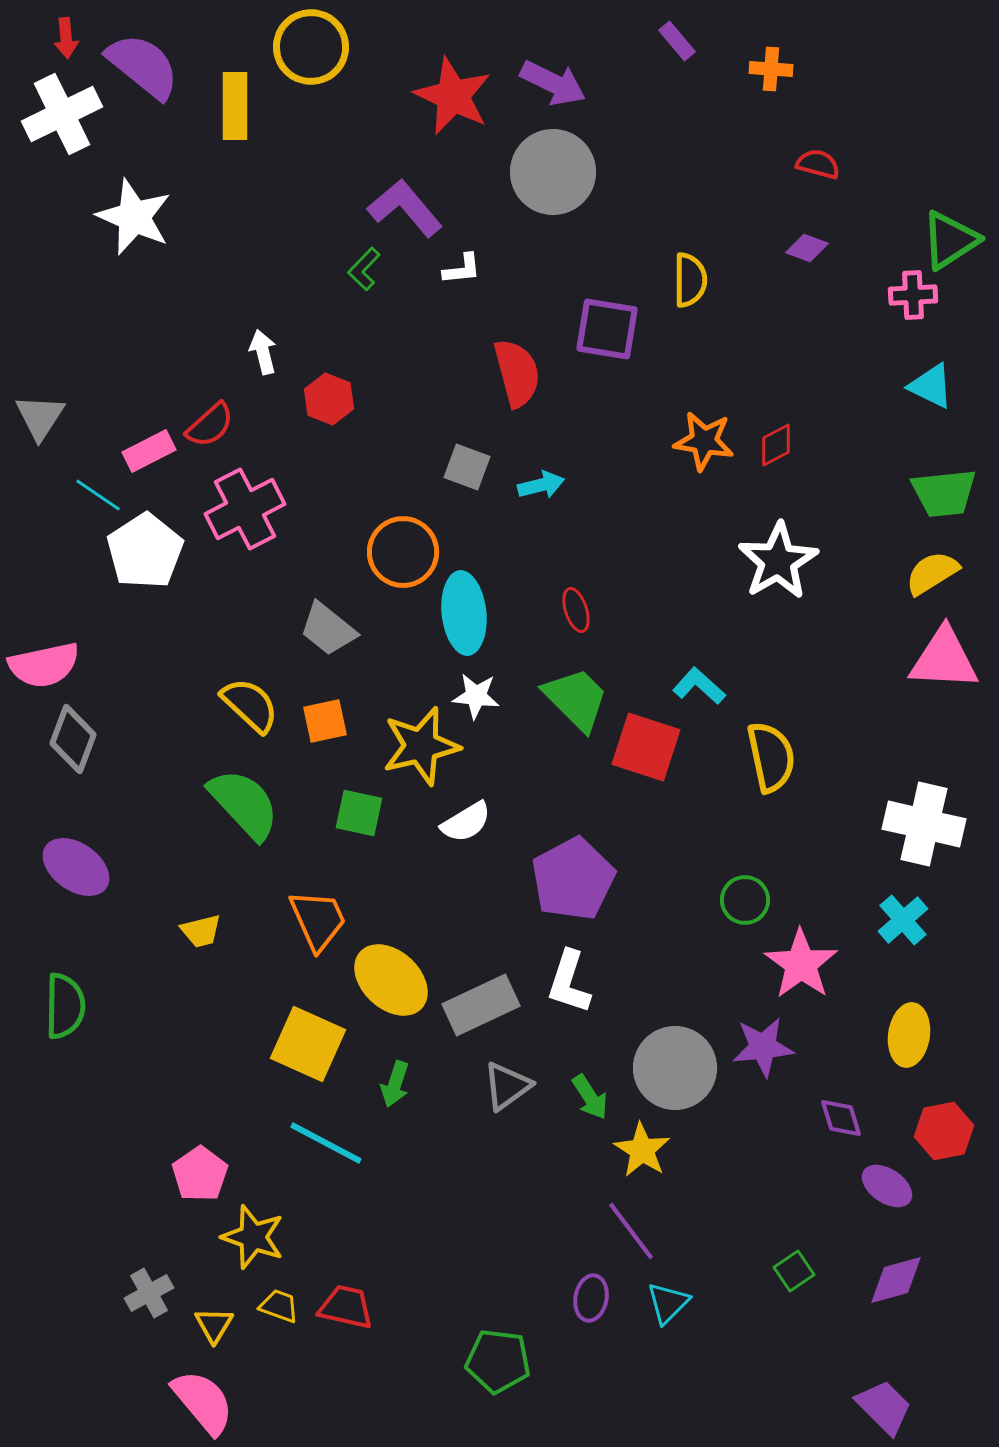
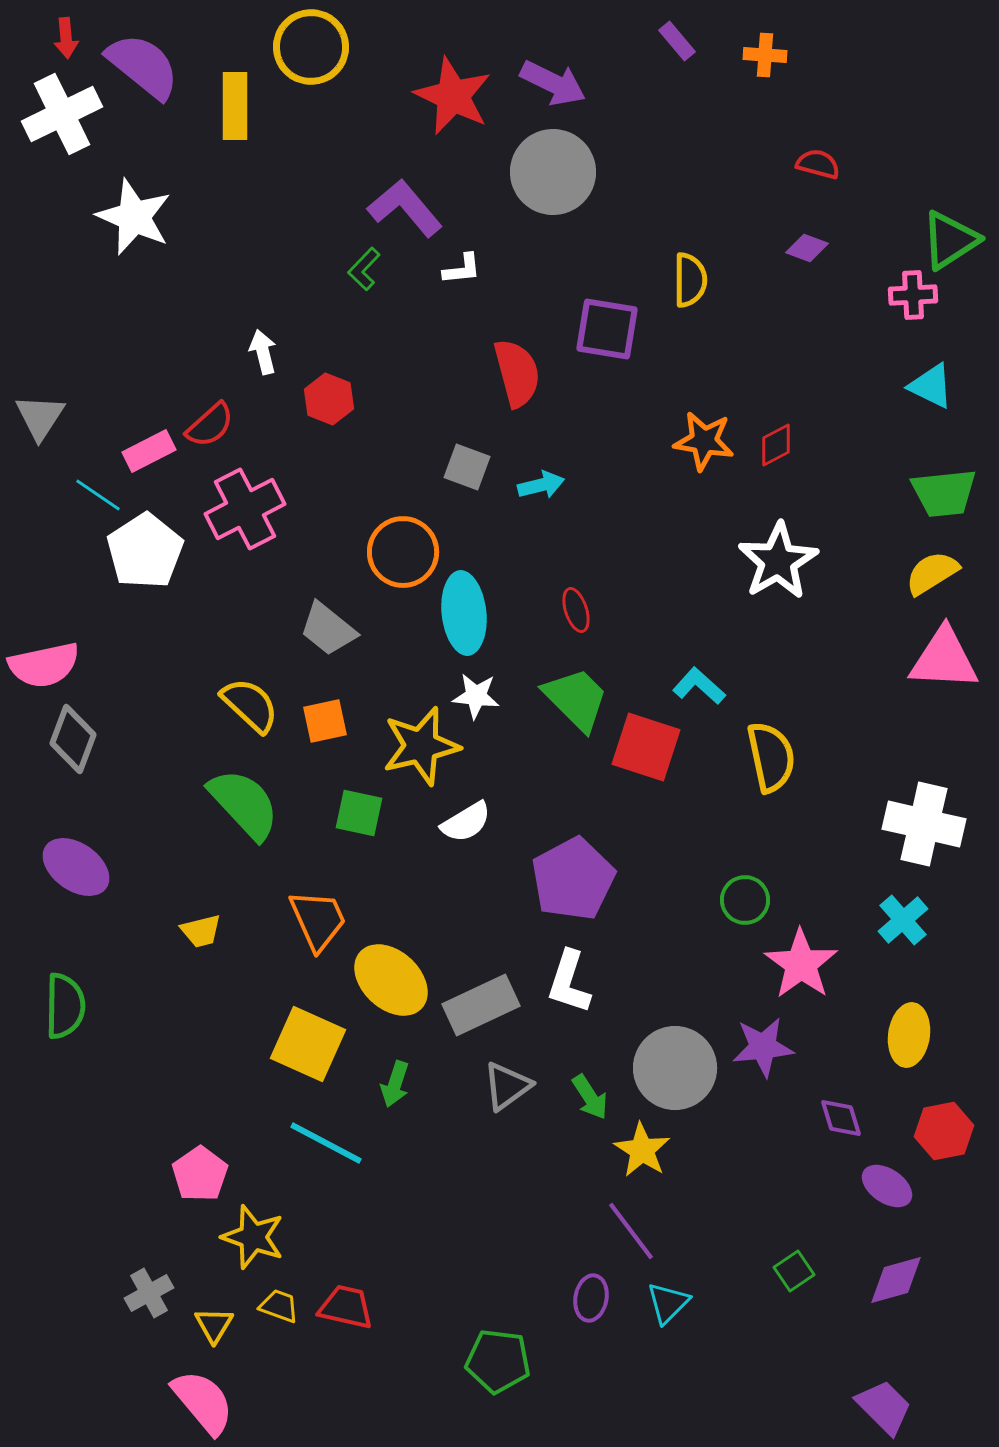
orange cross at (771, 69): moved 6 px left, 14 px up
